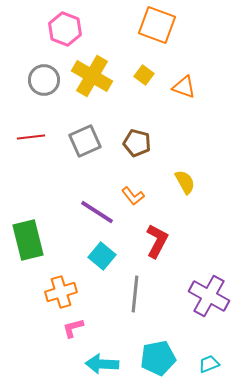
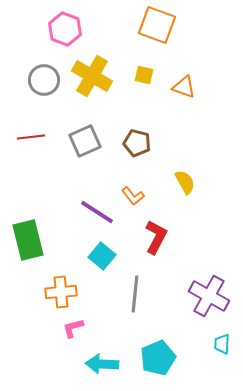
yellow square: rotated 24 degrees counterclockwise
red L-shape: moved 1 px left, 4 px up
orange cross: rotated 12 degrees clockwise
cyan pentagon: rotated 12 degrees counterclockwise
cyan trapezoid: moved 13 px right, 20 px up; rotated 65 degrees counterclockwise
